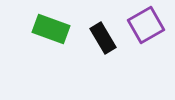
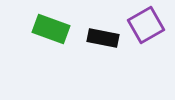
black rectangle: rotated 48 degrees counterclockwise
